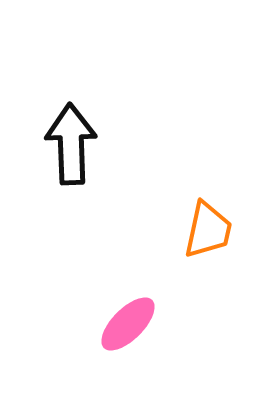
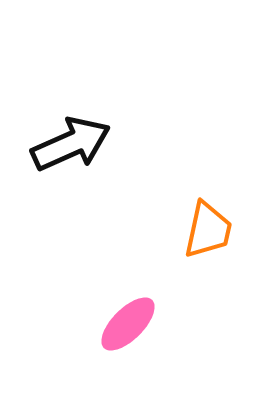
black arrow: rotated 68 degrees clockwise
